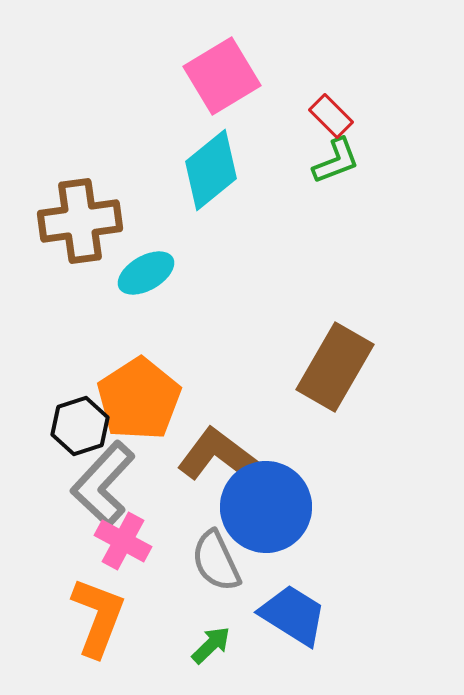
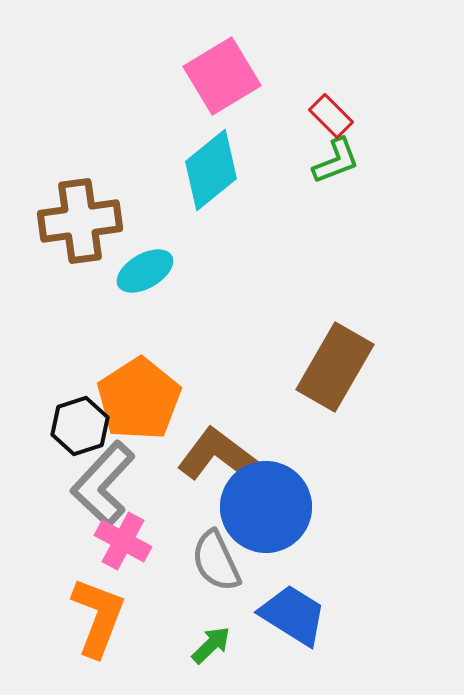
cyan ellipse: moved 1 px left, 2 px up
